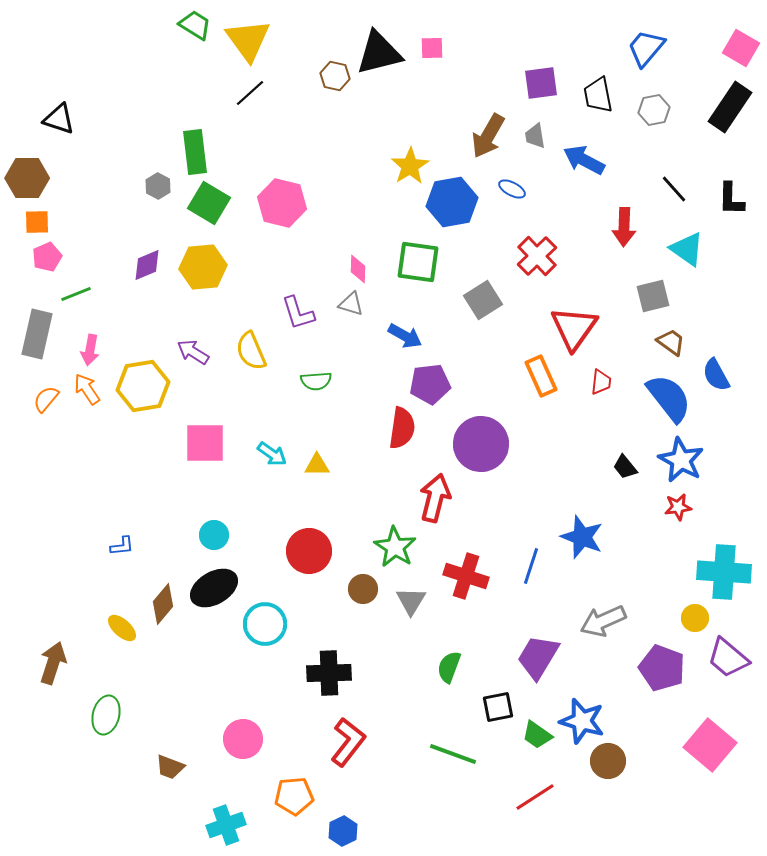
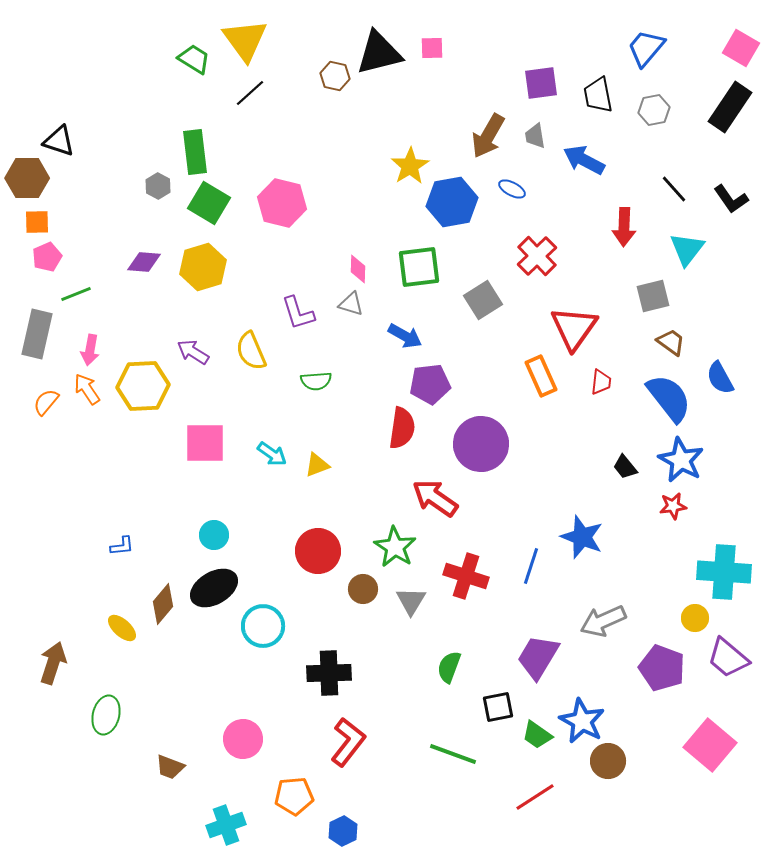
green trapezoid at (195, 25): moved 1 px left, 34 px down
yellow triangle at (248, 40): moved 3 px left
black triangle at (59, 119): moved 22 px down
black L-shape at (731, 199): rotated 36 degrees counterclockwise
cyan triangle at (687, 249): rotated 33 degrees clockwise
green square at (418, 262): moved 1 px right, 5 px down; rotated 15 degrees counterclockwise
purple diamond at (147, 265): moved 3 px left, 3 px up; rotated 28 degrees clockwise
yellow hexagon at (203, 267): rotated 12 degrees counterclockwise
blue semicircle at (716, 375): moved 4 px right, 3 px down
yellow hexagon at (143, 386): rotated 6 degrees clockwise
orange semicircle at (46, 399): moved 3 px down
yellow triangle at (317, 465): rotated 20 degrees counterclockwise
red arrow at (435, 498): rotated 69 degrees counterclockwise
red star at (678, 507): moved 5 px left, 1 px up
red circle at (309, 551): moved 9 px right
cyan circle at (265, 624): moved 2 px left, 2 px down
blue star at (582, 721): rotated 12 degrees clockwise
